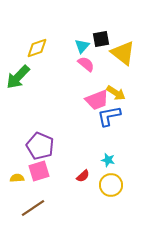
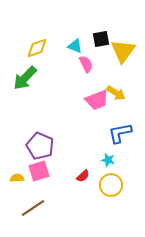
cyan triangle: moved 7 px left; rotated 49 degrees counterclockwise
yellow triangle: moved 2 px up; rotated 28 degrees clockwise
pink semicircle: rotated 24 degrees clockwise
green arrow: moved 7 px right, 1 px down
blue L-shape: moved 11 px right, 17 px down
